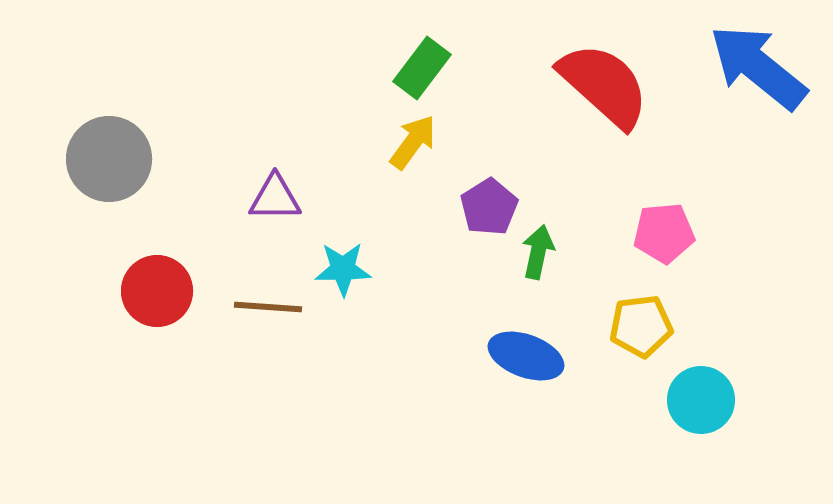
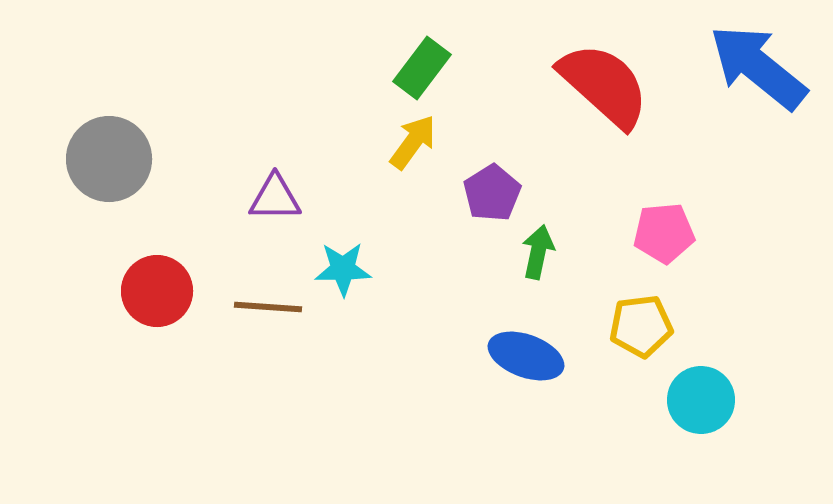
purple pentagon: moved 3 px right, 14 px up
